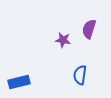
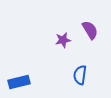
purple semicircle: moved 1 px right, 1 px down; rotated 132 degrees clockwise
purple star: rotated 21 degrees counterclockwise
